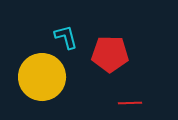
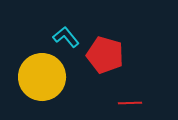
cyan L-shape: rotated 24 degrees counterclockwise
red pentagon: moved 5 px left, 1 px down; rotated 15 degrees clockwise
